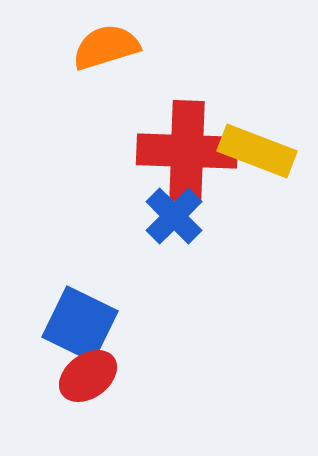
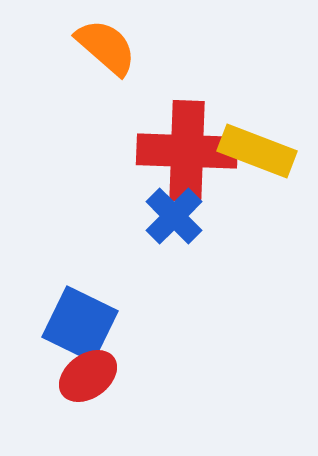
orange semicircle: rotated 58 degrees clockwise
